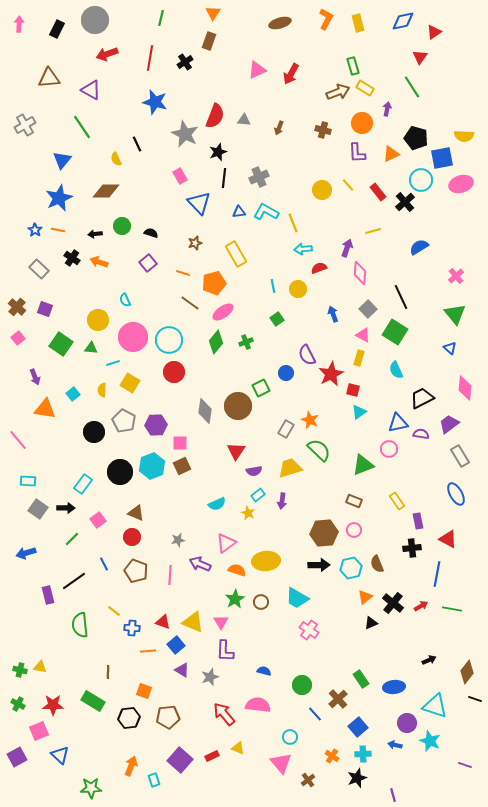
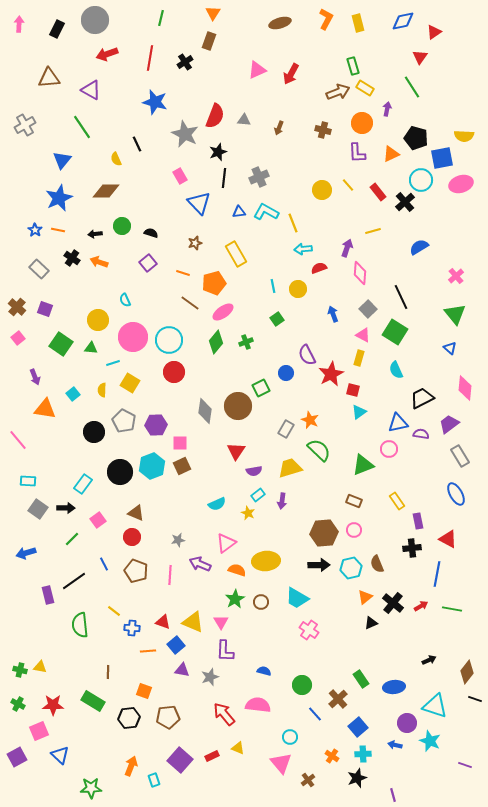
purple triangle at (182, 670): rotated 21 degrees counterclockwise
